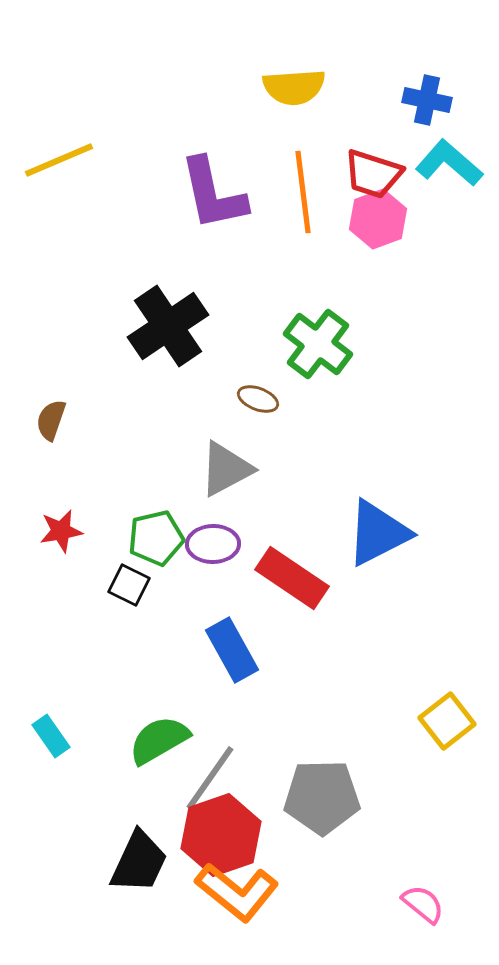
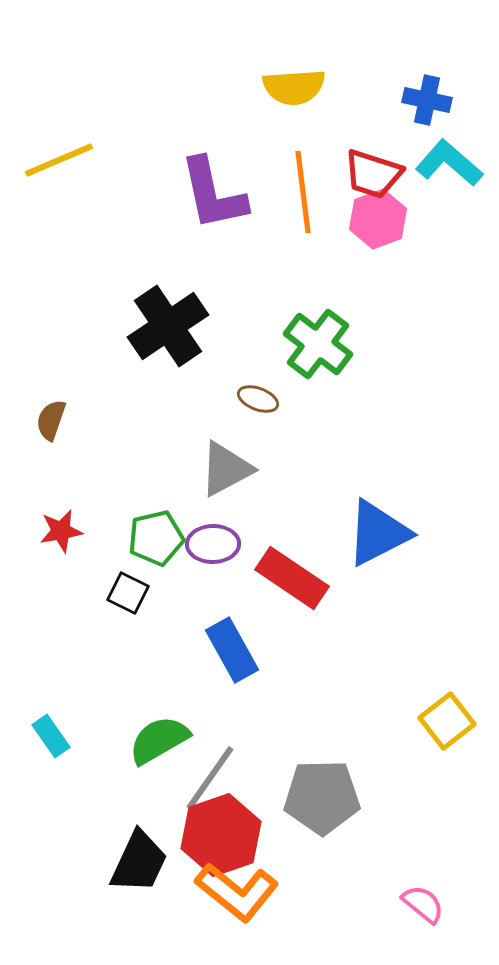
black square: moved 1 px left, 8 px down
